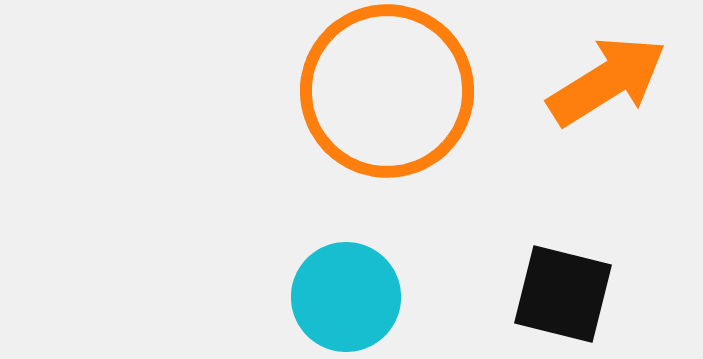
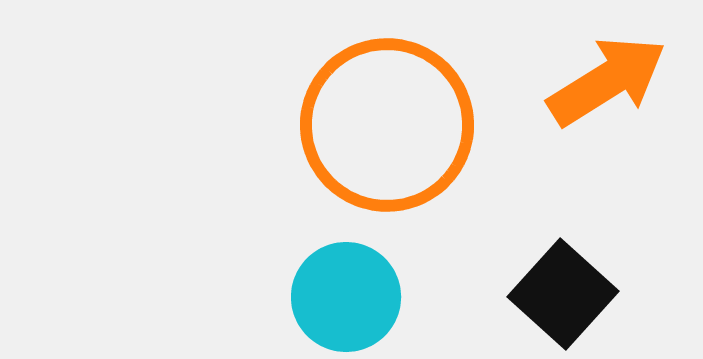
orange circle: moved 34 px down
black square: rotated 28 degrees clockwise
